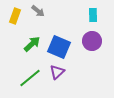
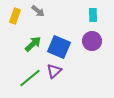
green arrow: moved 1 px right
purple triangle: moved 3 px left, 1 px up
